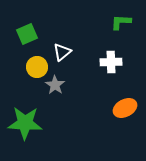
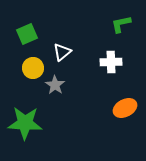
green L-shape: moved 2 px down; rotated 15 degrees counterclockwise
yellow circle: moved 4 px left, 1 px down
